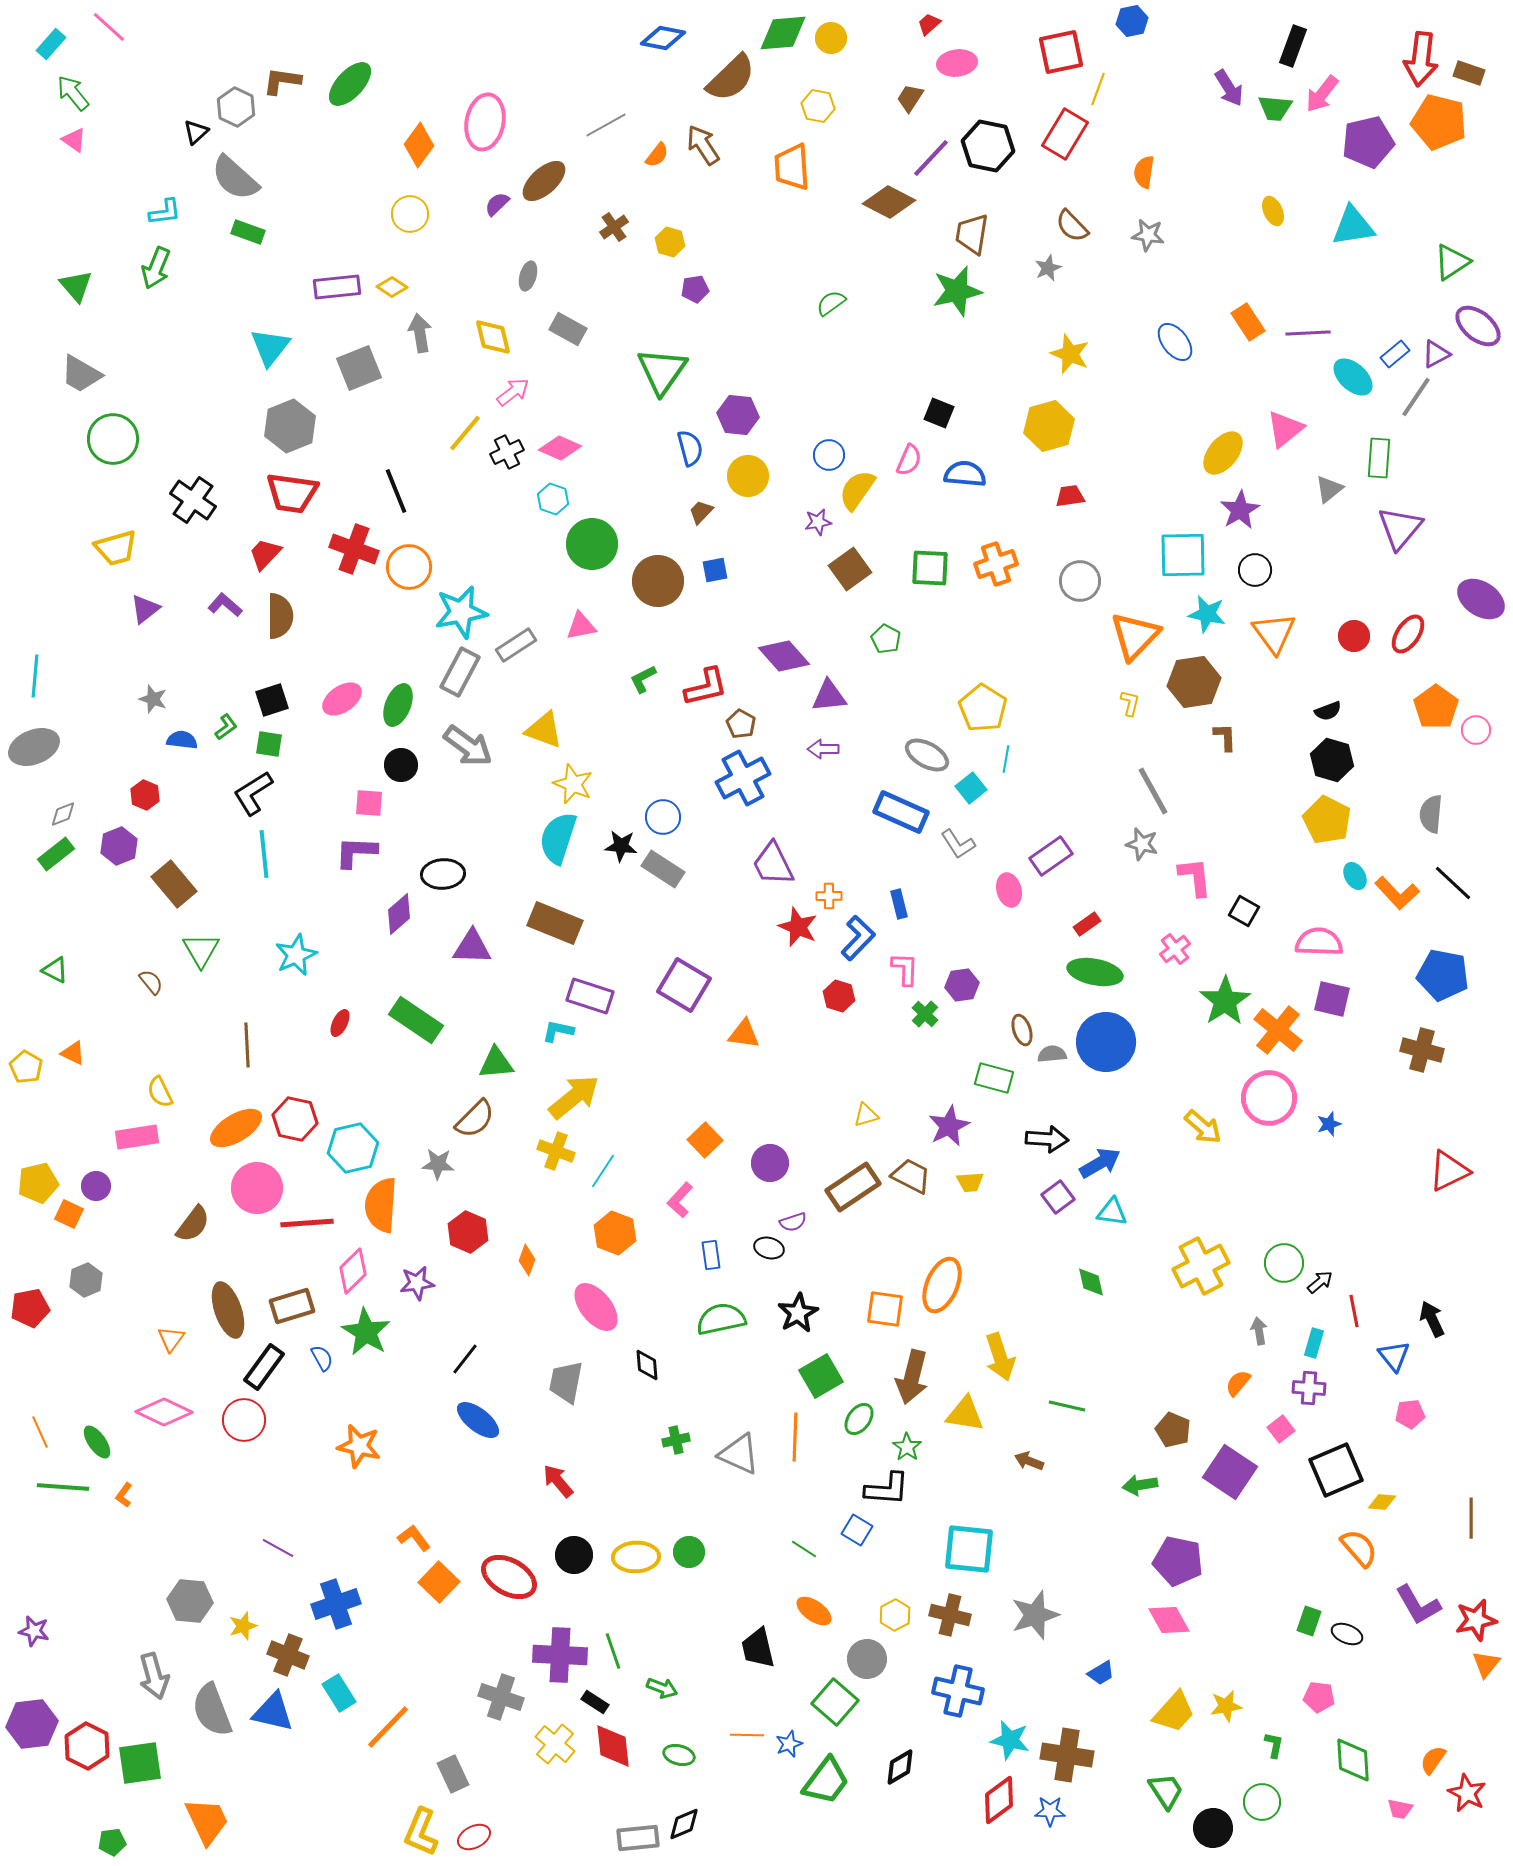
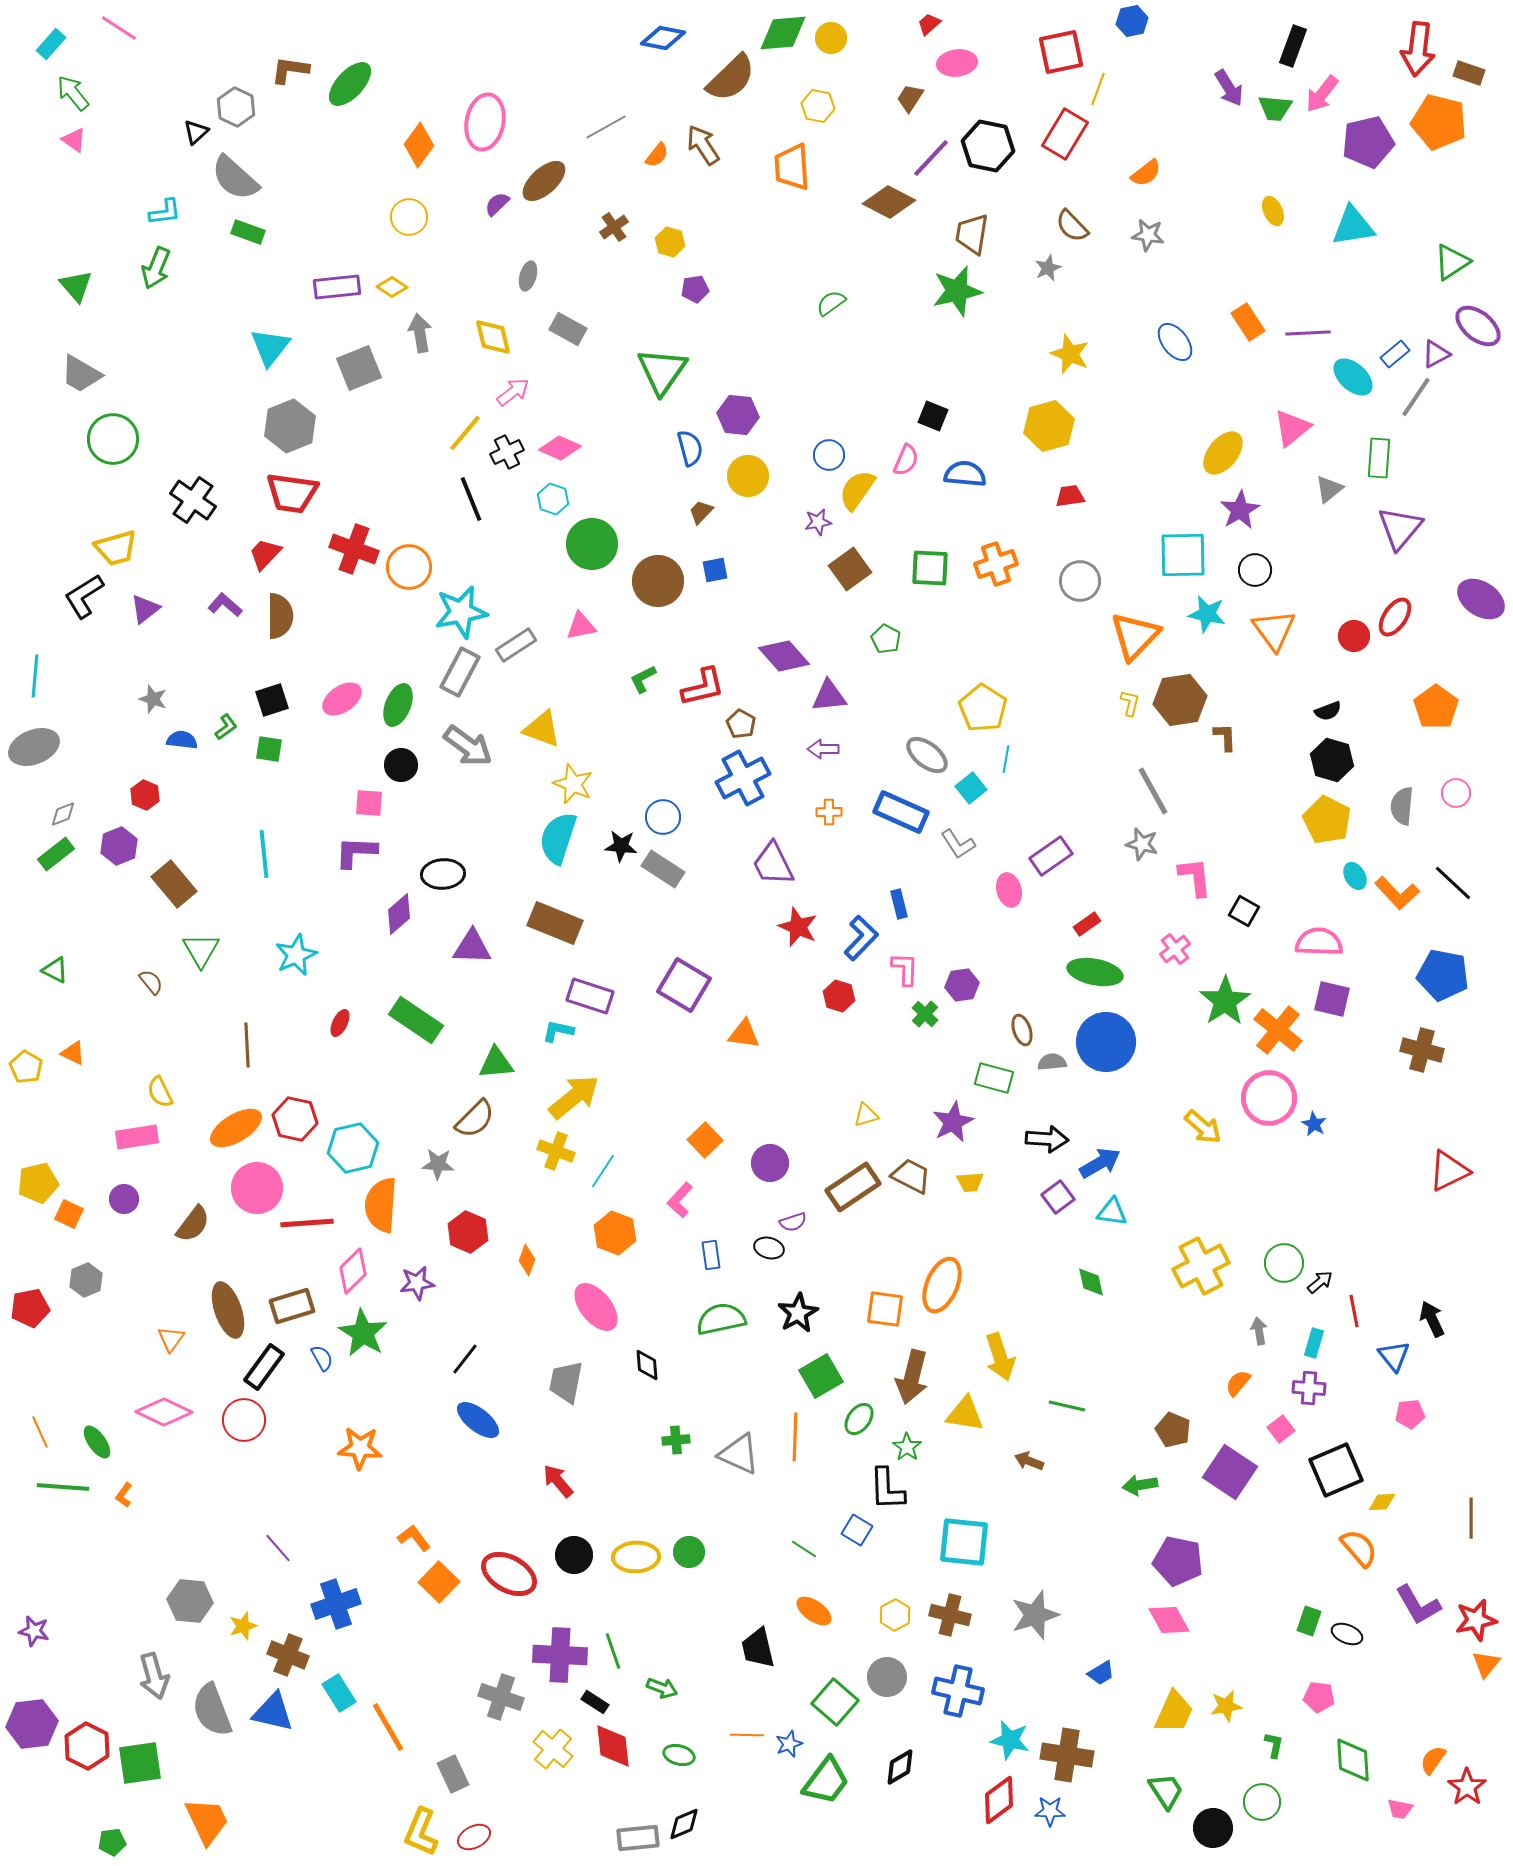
pink line at (109, 27): moved 10 px right, 1 px down; rotated 9 degrees counterclockwise
red arrow at (1421, 59): moved 3 px left, 10 px up
brown L-shape at (282, 81): moved 8 px right, 11 px up
gray line at (606, 125): moved 2 px down
orange semicircle at (1144, 172): moved 2 px right, 1 px down; rotated 136 degrees counterclockwise
yellow circle at (410, 214): moved 1 px left, 3 px down
black square at (939, 413): moved 6 px left, 3 px down
pink triangle at (1285, 429): moved 7 px right, 1 px up
pink semicircle at (909, 460): moved 3 px left
black line at (396, 491): moved 75 px right, 8 px down
orange triangle at (1274, 633): moved 3 px up
red ellipse at (1408, 634): moved 13 px left, 17 px up
brown hexagon at (1194, 682): moved 14 px left, 18 px down
red L-shape at (706, 687): moved 3 px left
yellow triangle at (544, 730): moved 2 px left, 1 px up
pink circle at (1476, 730): moved 20 px left, 63 px down
green square at (269, 744): moved 5 px down
gray ellipse at (927, 755): rotated 9 degrees clockwise
black L-shape at (253, 793): moved 169 px left, 197 px up
gray semicircle at (1431, 814): moved 29 px left, 8 px up
orange cross at (829, 896): moved 84 px up
blue L-shape at (858, 938): moved 3 px right
gray semicircle at (1052, 1054): moved 8 px down
blue star at (1329, 1124): moved 15 px left; rotated 25 degrees counterclockwise
purple star at (949, 1126): moved 4 px right, 4 px up
purple circle at (96, 1186): moved 28 px right, 13 px down
green star at (366, 1332): moved 3 px left, 1 px down
green cross at (676, 1440): rotated 8 degrees clockwise
orange star at (359, 1446): moved 1 px right, 2 px down; rotated 9 degrees counterclockwise
black L-shape at (887, 1489): rotated 84 degrees clockwise
yellow diamond at (1382, 1502): rotated 8 degrees counterclockwise
purple line at (278, 1548): rotated 20 degrees clockwise
cyan square at (969, 1549): moved 5 px left, 7 px up
red ellipse at (509, 1577): moved 3 px up
gray circle at (867, 1659): moved 20 px right, 18 px down
yellow trapezoid at (1174, 1712): rotated 18 degrees counterclockwise
orange line at (388, 1727): rotated 74 degrees counterclockwise
yellow cross at (555, 1744): moved 2 px left, 5 px down
red star at (1467, 1793): moved 6 px up; rotated 9 degrees clockwise
